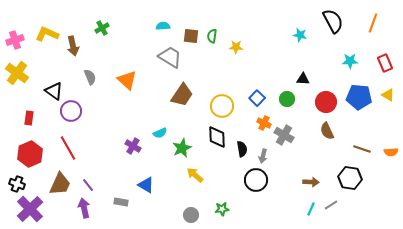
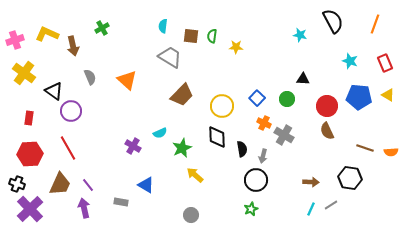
orange line at (373, 23): moved 2 px right, 1 px down
cyan semicircle at (163, 26): rotated 80 degrees counterclockwise
cyan star at (350, 61): rotated 21 degrees clockwise
yellow cross at (17, 73): moved 7 px right
brown trapezoid at (182, 95): rotated 10 degrees clockwise
red circle at (326, 102): moved 1 px right, 4 px down
brown line at (362, 149): moved 3 px right, 1 px up
red hexagon at (30, 154): rotated 20 degrees clockwise
green star at (222, 209): moved 29 px right; rotated 16 degrees counterclockwise
